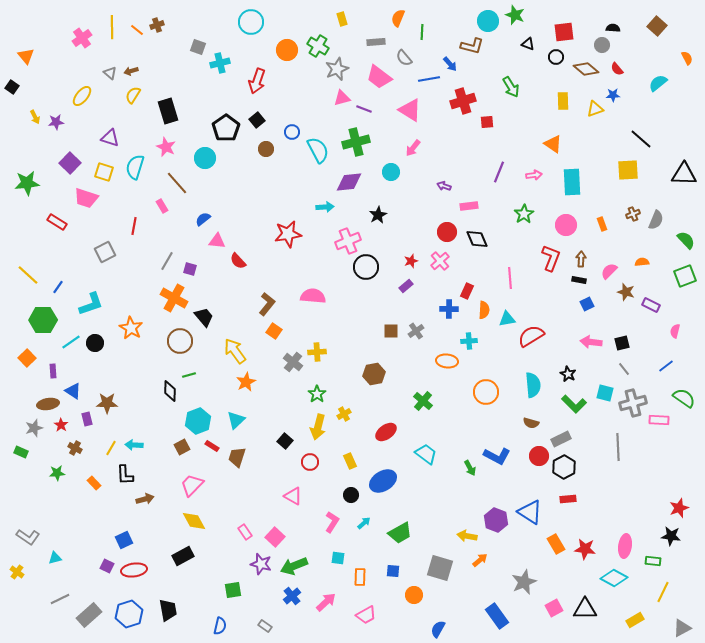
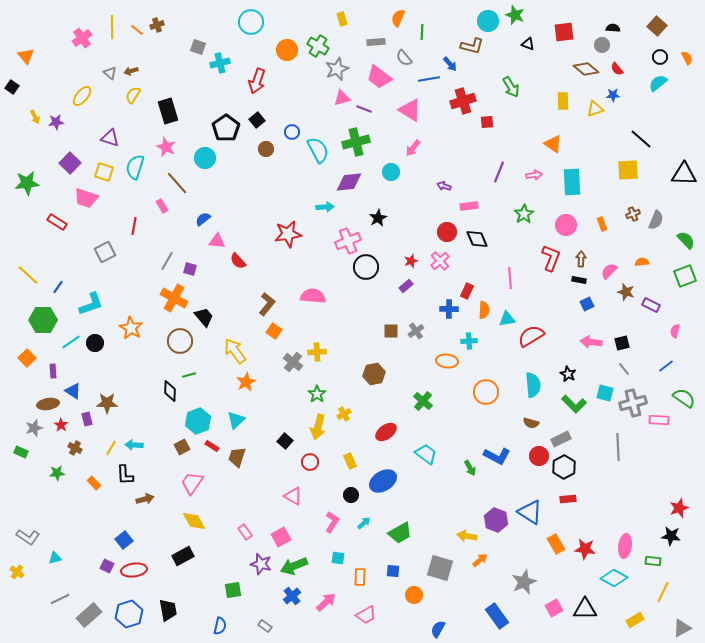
black circle at (556, 57): moved 104 px right
black star at (378, 215): moved 3 px down
pink trapezoid at (192, 485): moved 2 px up; rotated 10 degrees counterclockwise
pink square at (275, 537): moved 6 px right; rotated 18 degrees clockwise
blue square at (124, 540): rotated 12 degrees counterclockwise
